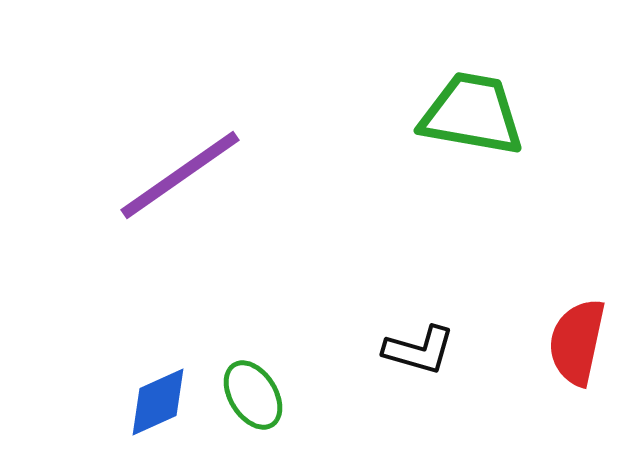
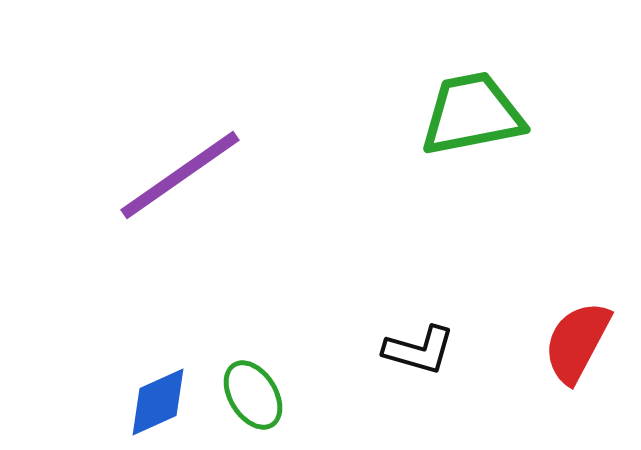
green trapezoid: rotated 21 degrees counterclockwise
red semicircle: rotated 16 degrees clockwise
